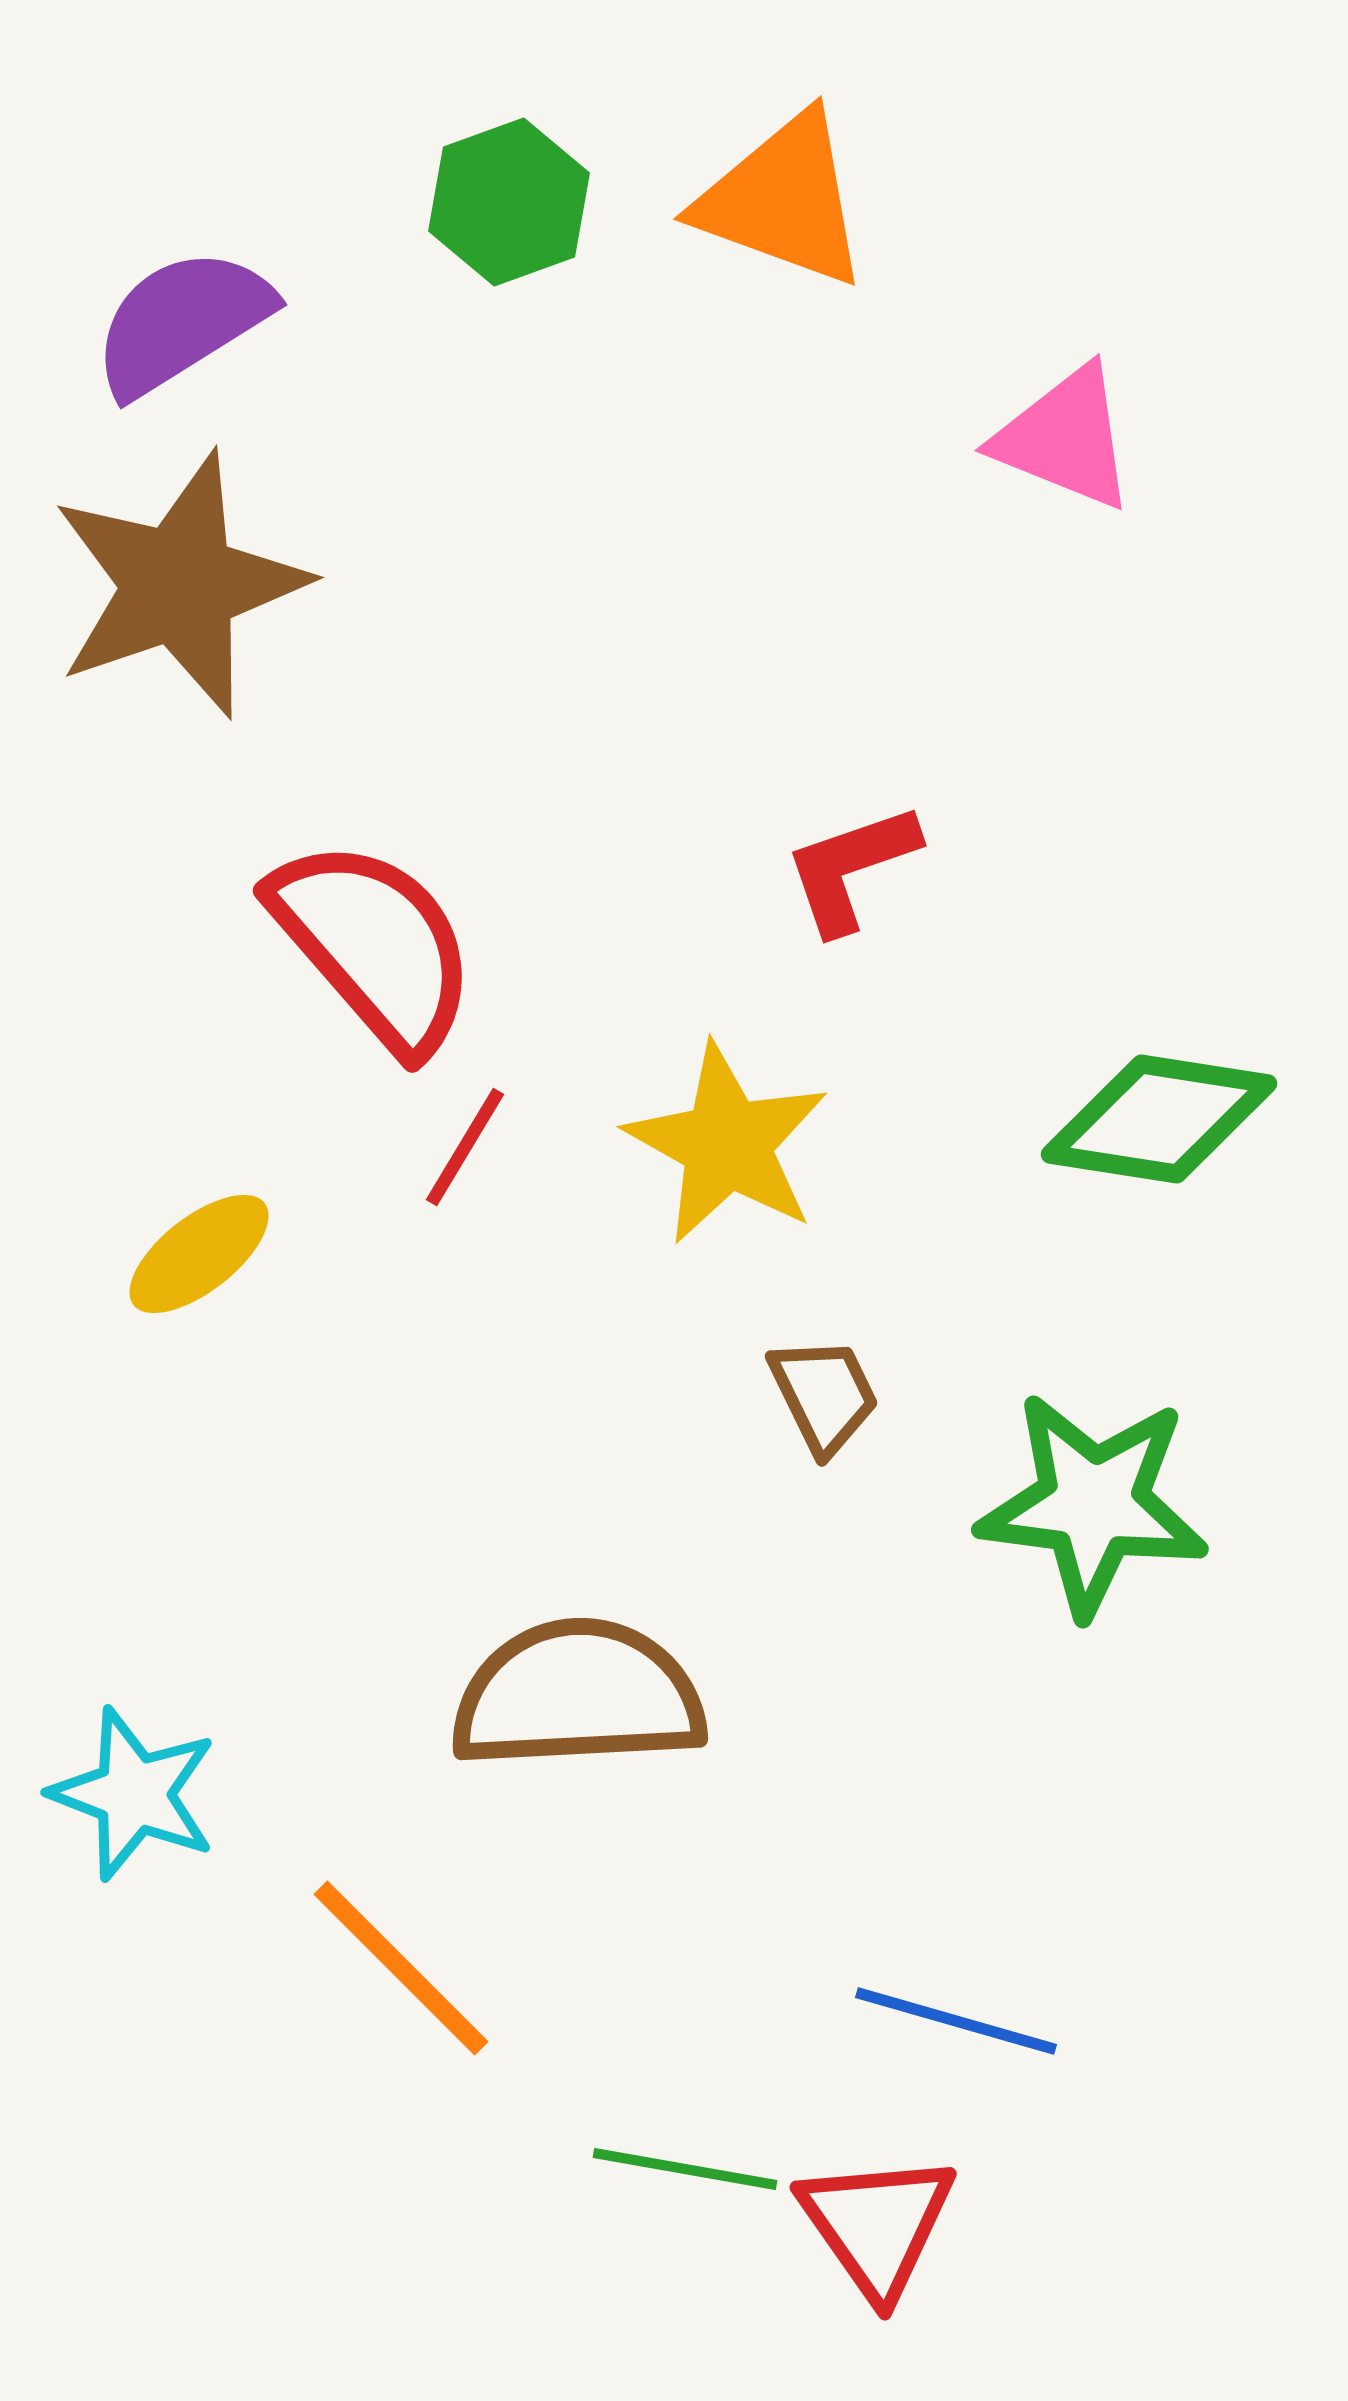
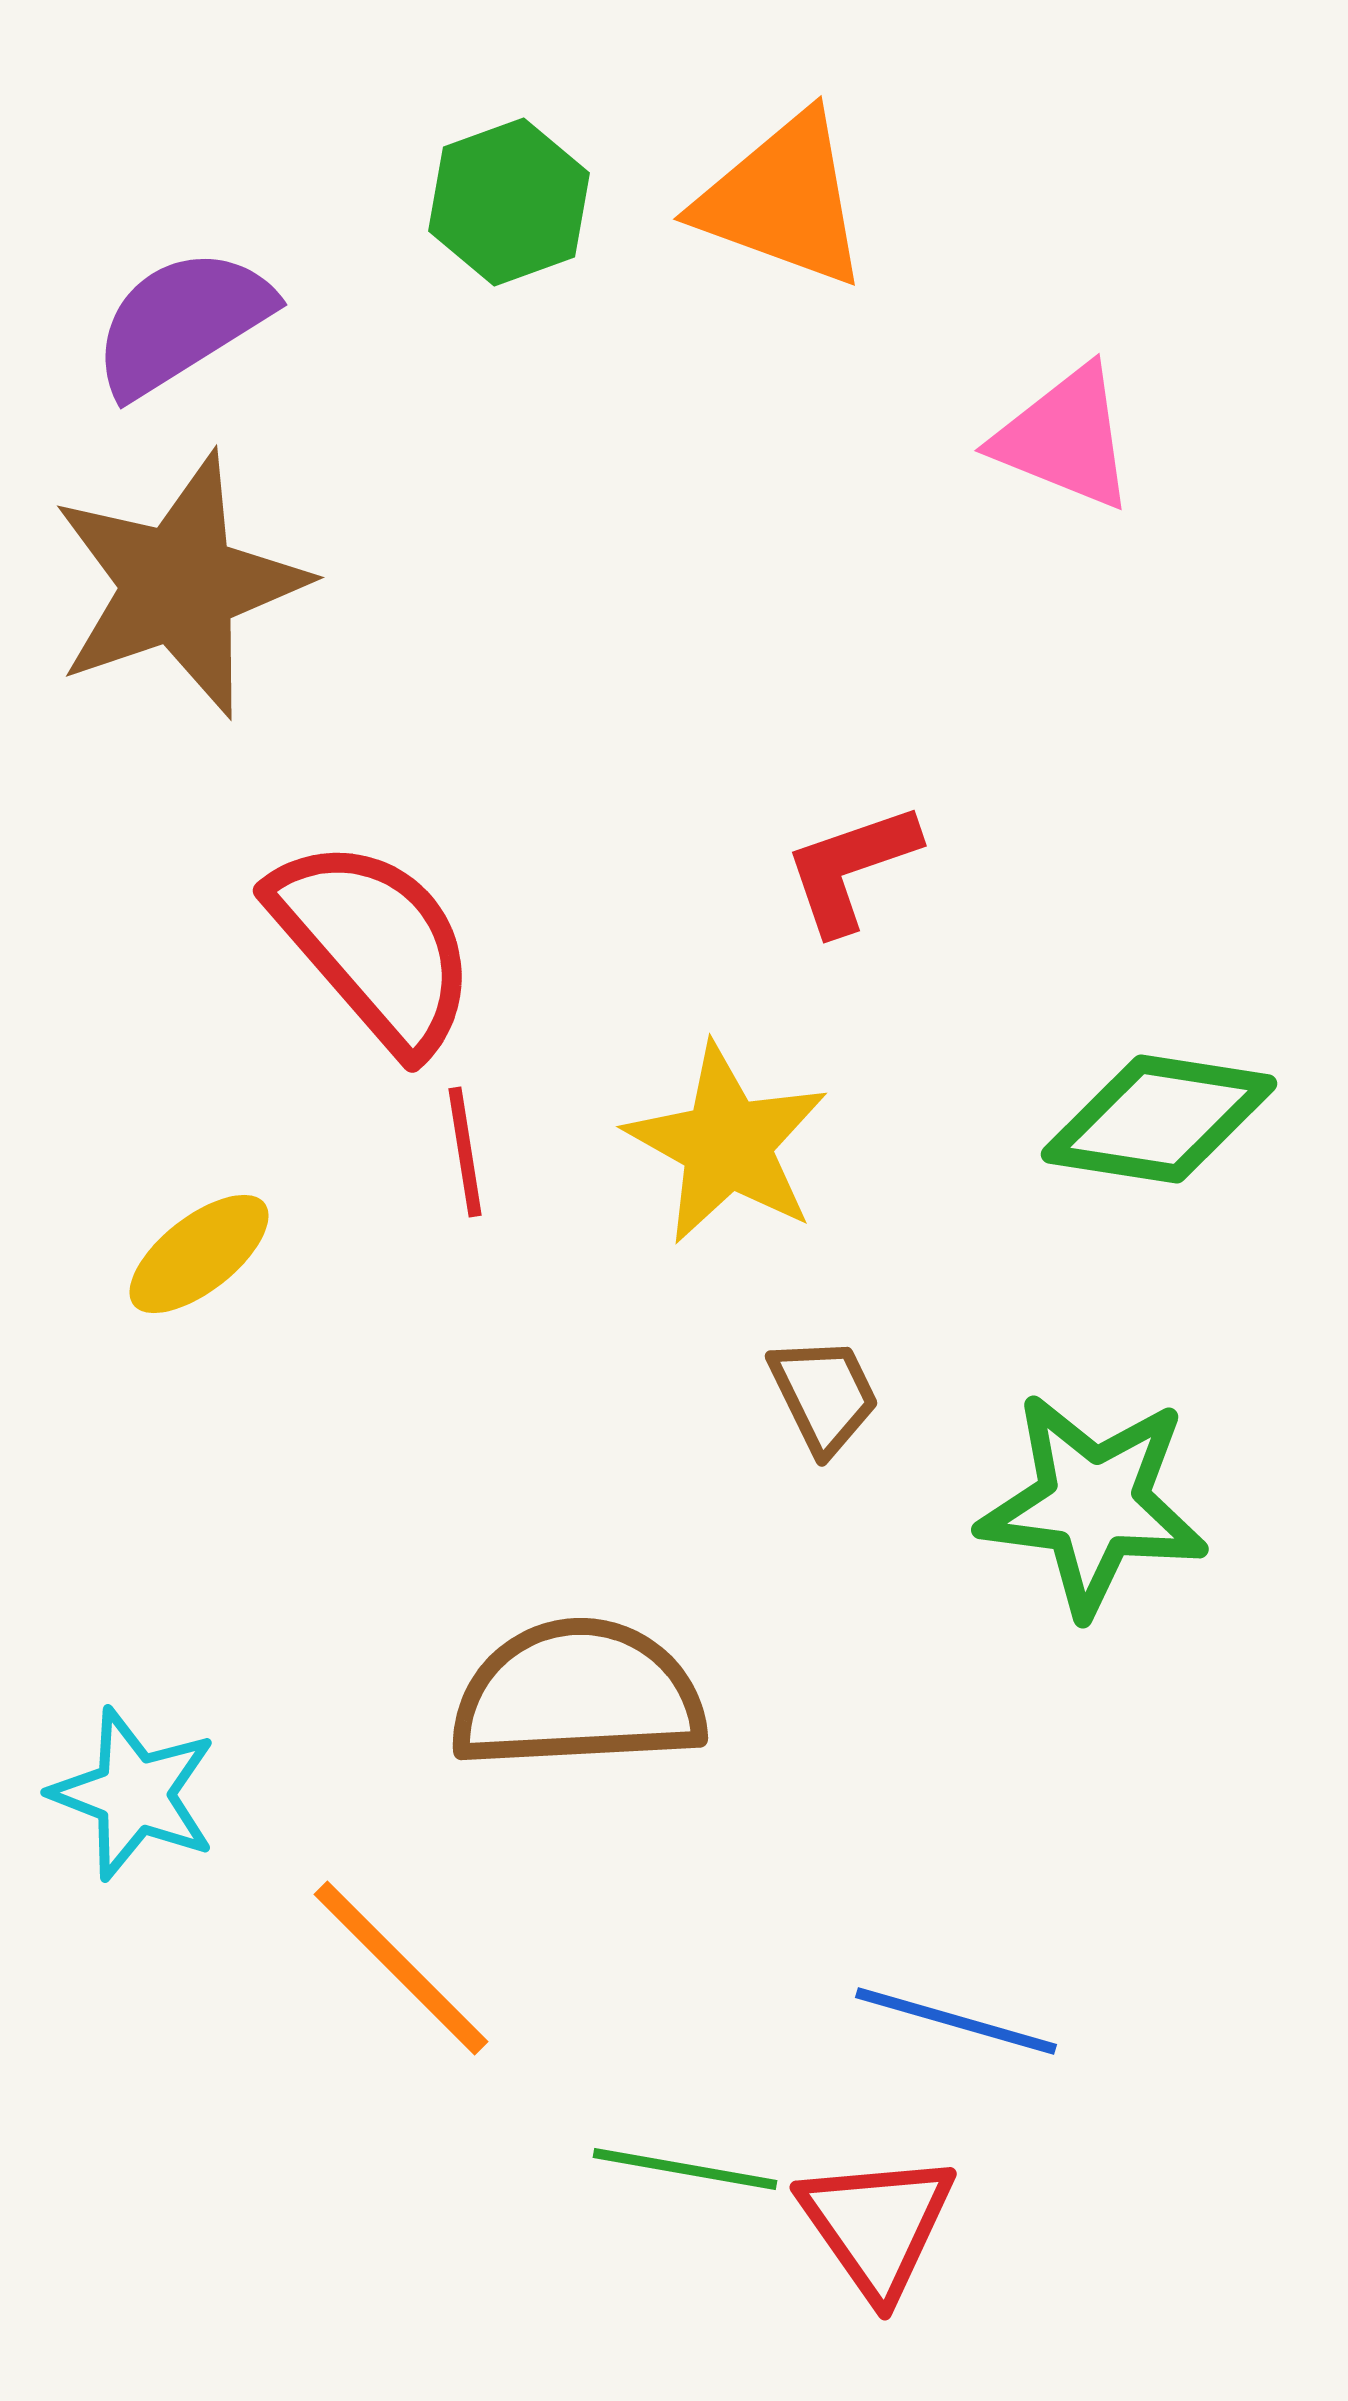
red line: moved 5 px down; rotated 40 degrees counterclockwise
